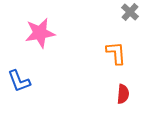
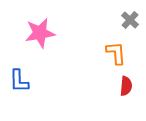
gray cross: moved 8 px down
blue L-shape: rotated 20 degrees clockwise
red semicircle: moved 3 px right, 8 px up
